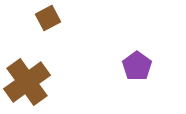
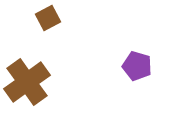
purple pentagon: rotated 20 degrees counterclockwise
